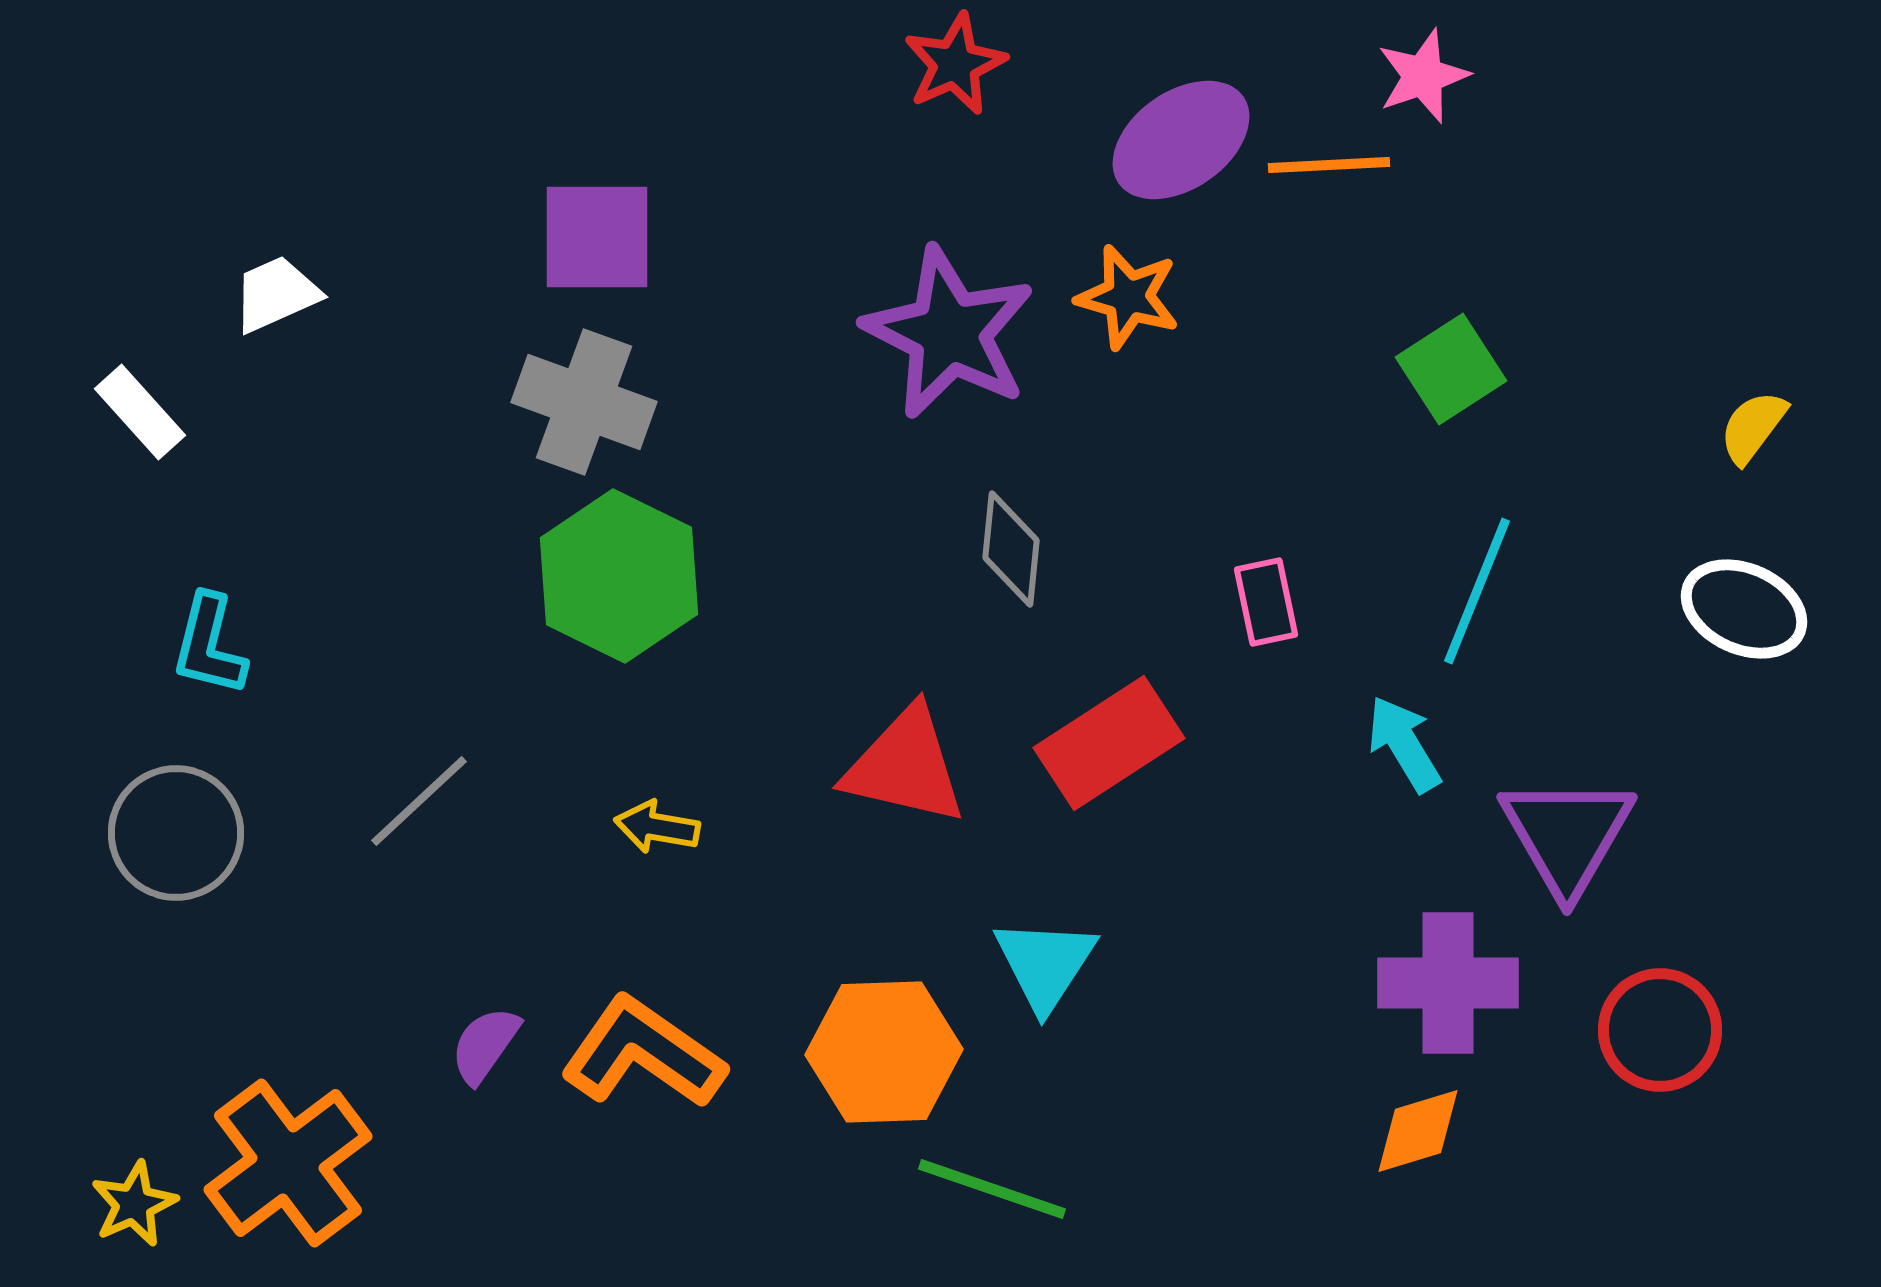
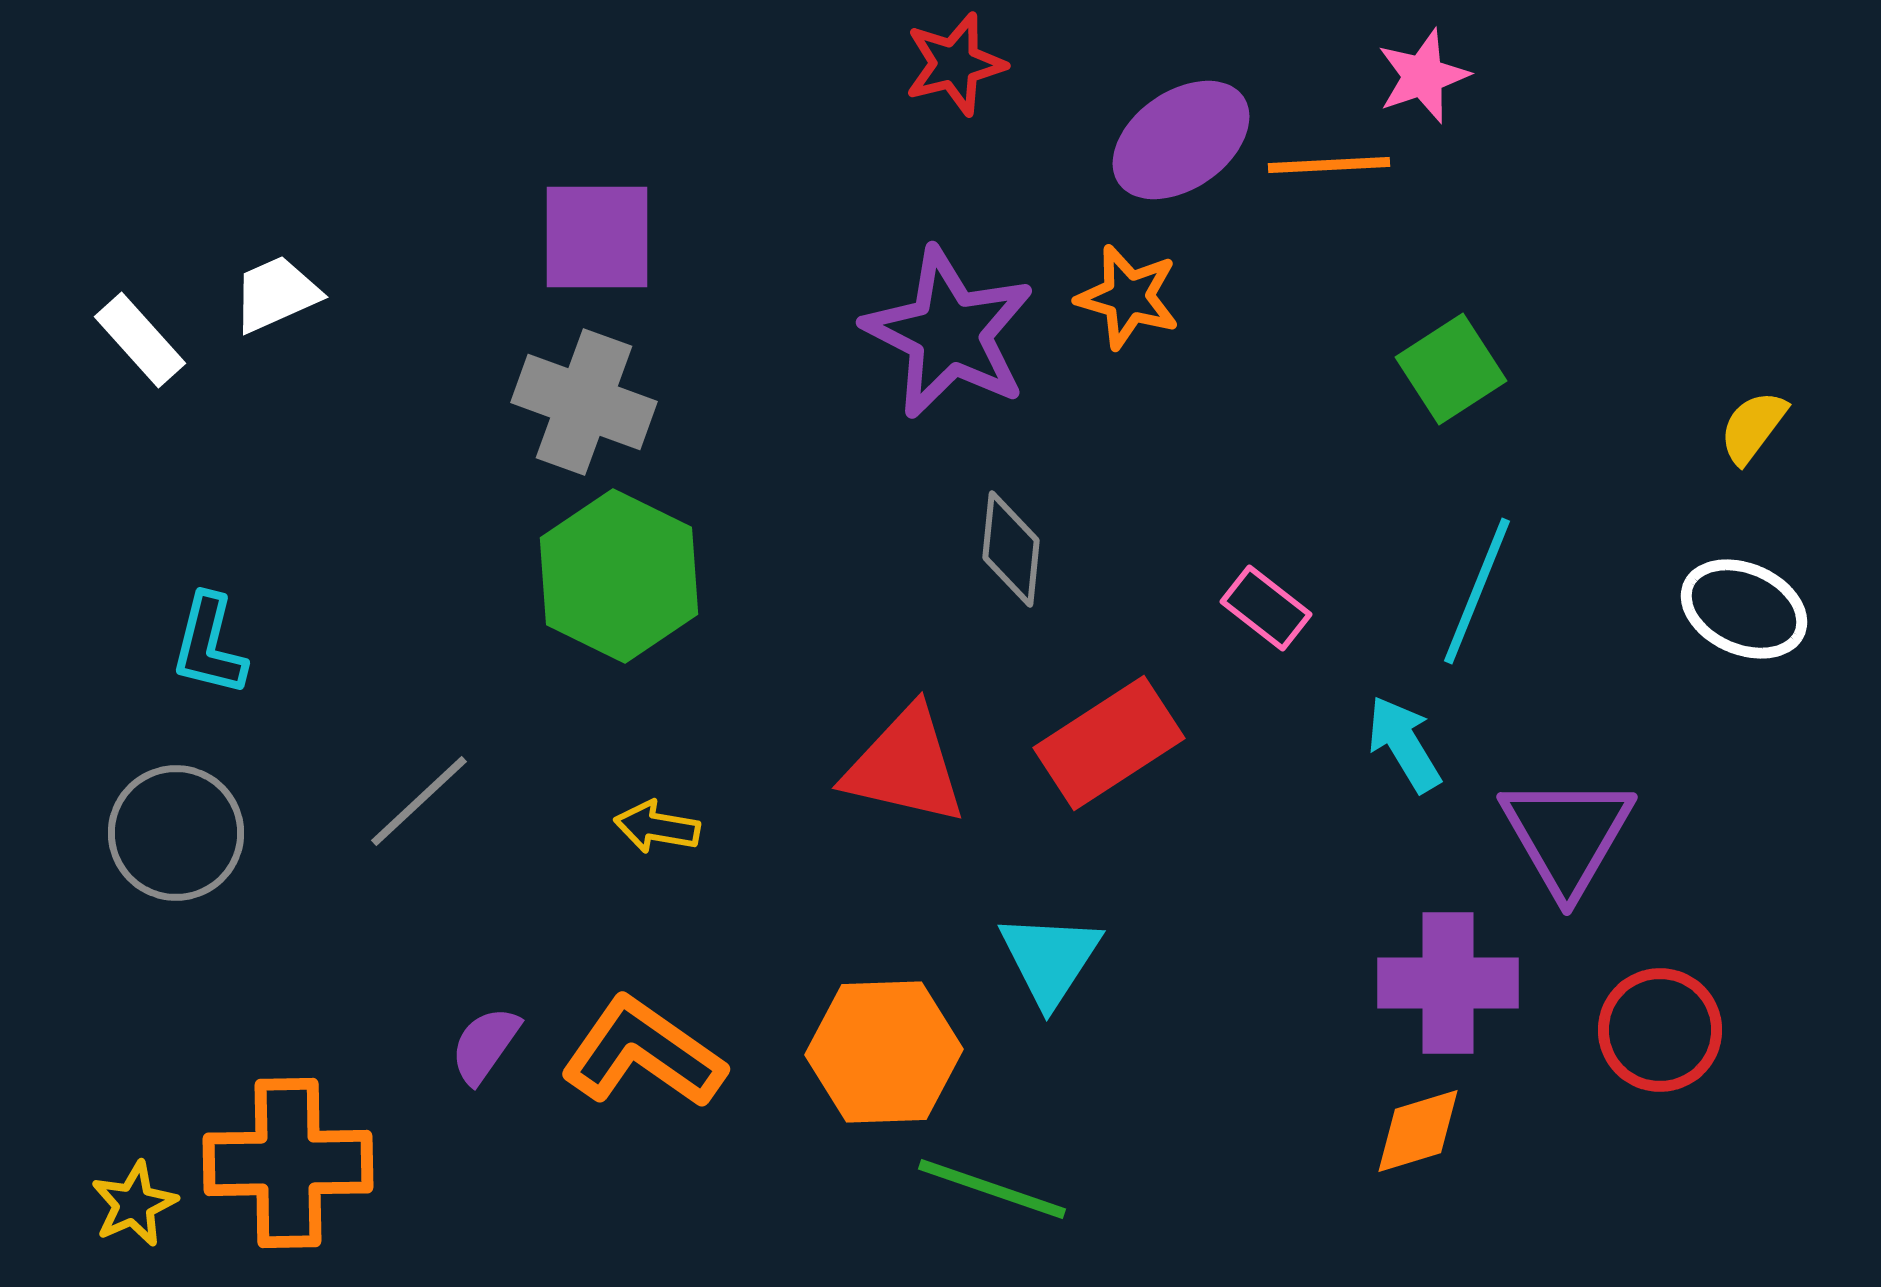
red star: rotated 10 degrees clockwise
white rectangle: moved 72 px up
pink rectangle: moved 6 px down; rotated 40 degrees counterclockwise
cyan triangle: moved 5 px right, 5 px up
orange cross: rotated 36 degrees clockwise
